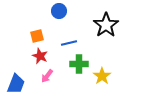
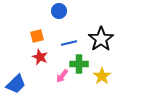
black star: moved 5 px left, 14 px down
red star: moved 1 px down
pink arrow: moved 15 px right
blue trapezoid: rotated 25 degrees clockwise
